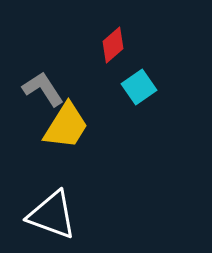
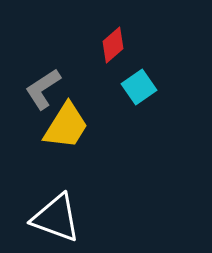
gray L-shape: rotated 90 degrees counterclockwise
white triangle: moved 4 px right, 3 px down
